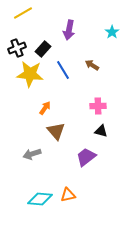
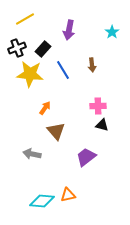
yellow line: moved 2 px right, 6 px down
brown arrow: rotated 128 degrees counterclockwise
black triangle: moved 1 px right, 6 px up
gray arrow: rotated 30 degrees clockwise
cyan diamond: moved 2 px right, 2 px down
